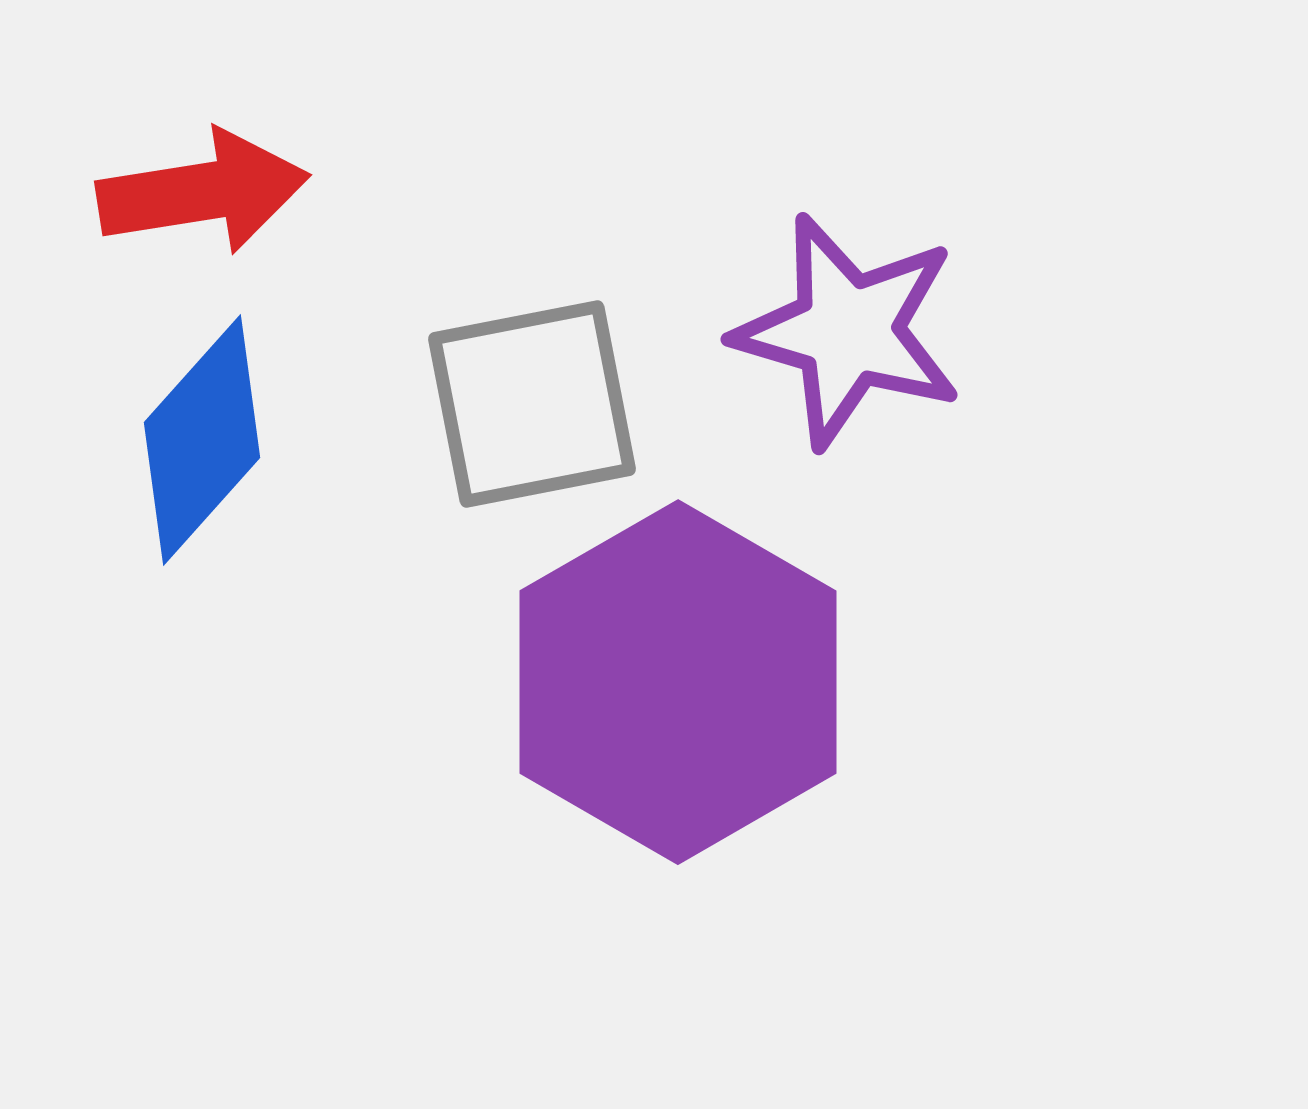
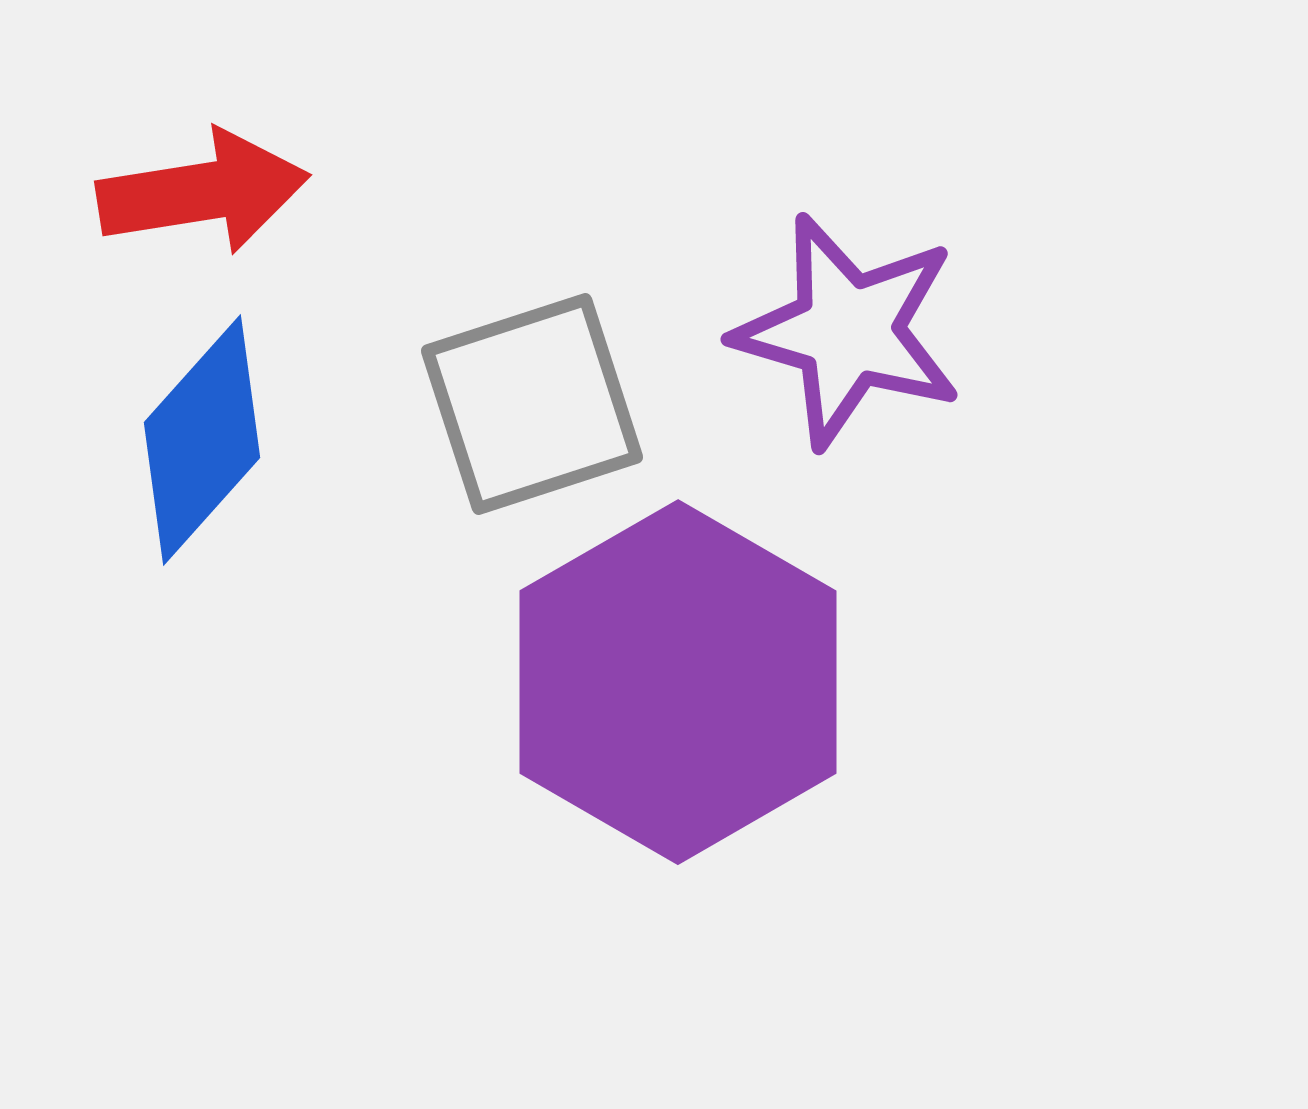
gray square: rotated 7 degrees counterclockwise
